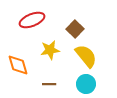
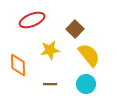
yellow semicircle: moved 3 px right, 1 px up
orange diamond: rotated 15 degrees clockwise
brown line: moved 1 px right
